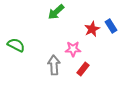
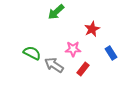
blue rectangle: moved 27 px down
green semicircle: moved 16 px right, 8 px down
gray arrow: rotated 54 degrees counterclockwise
